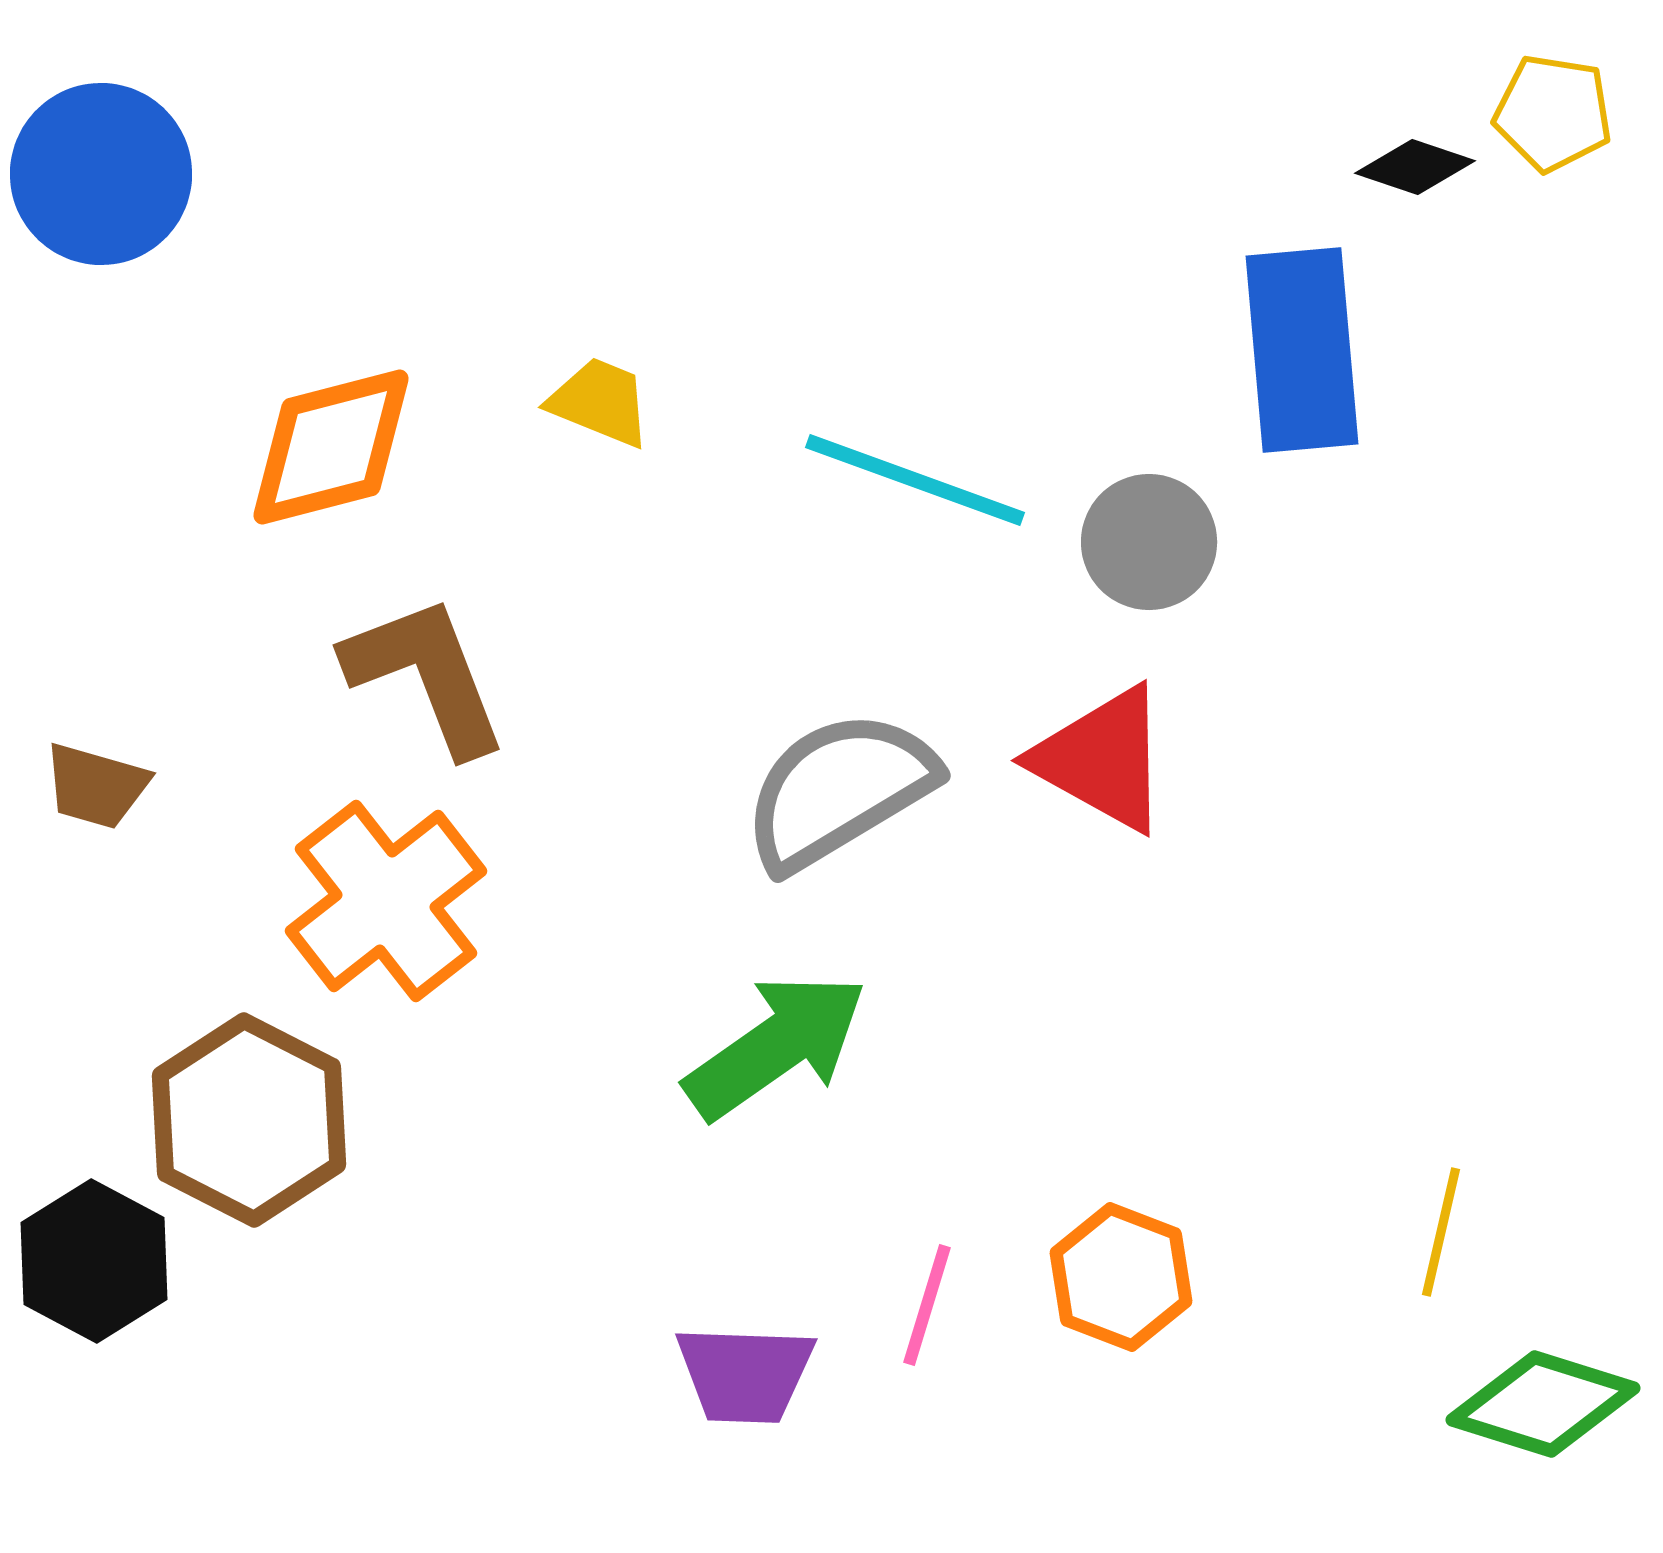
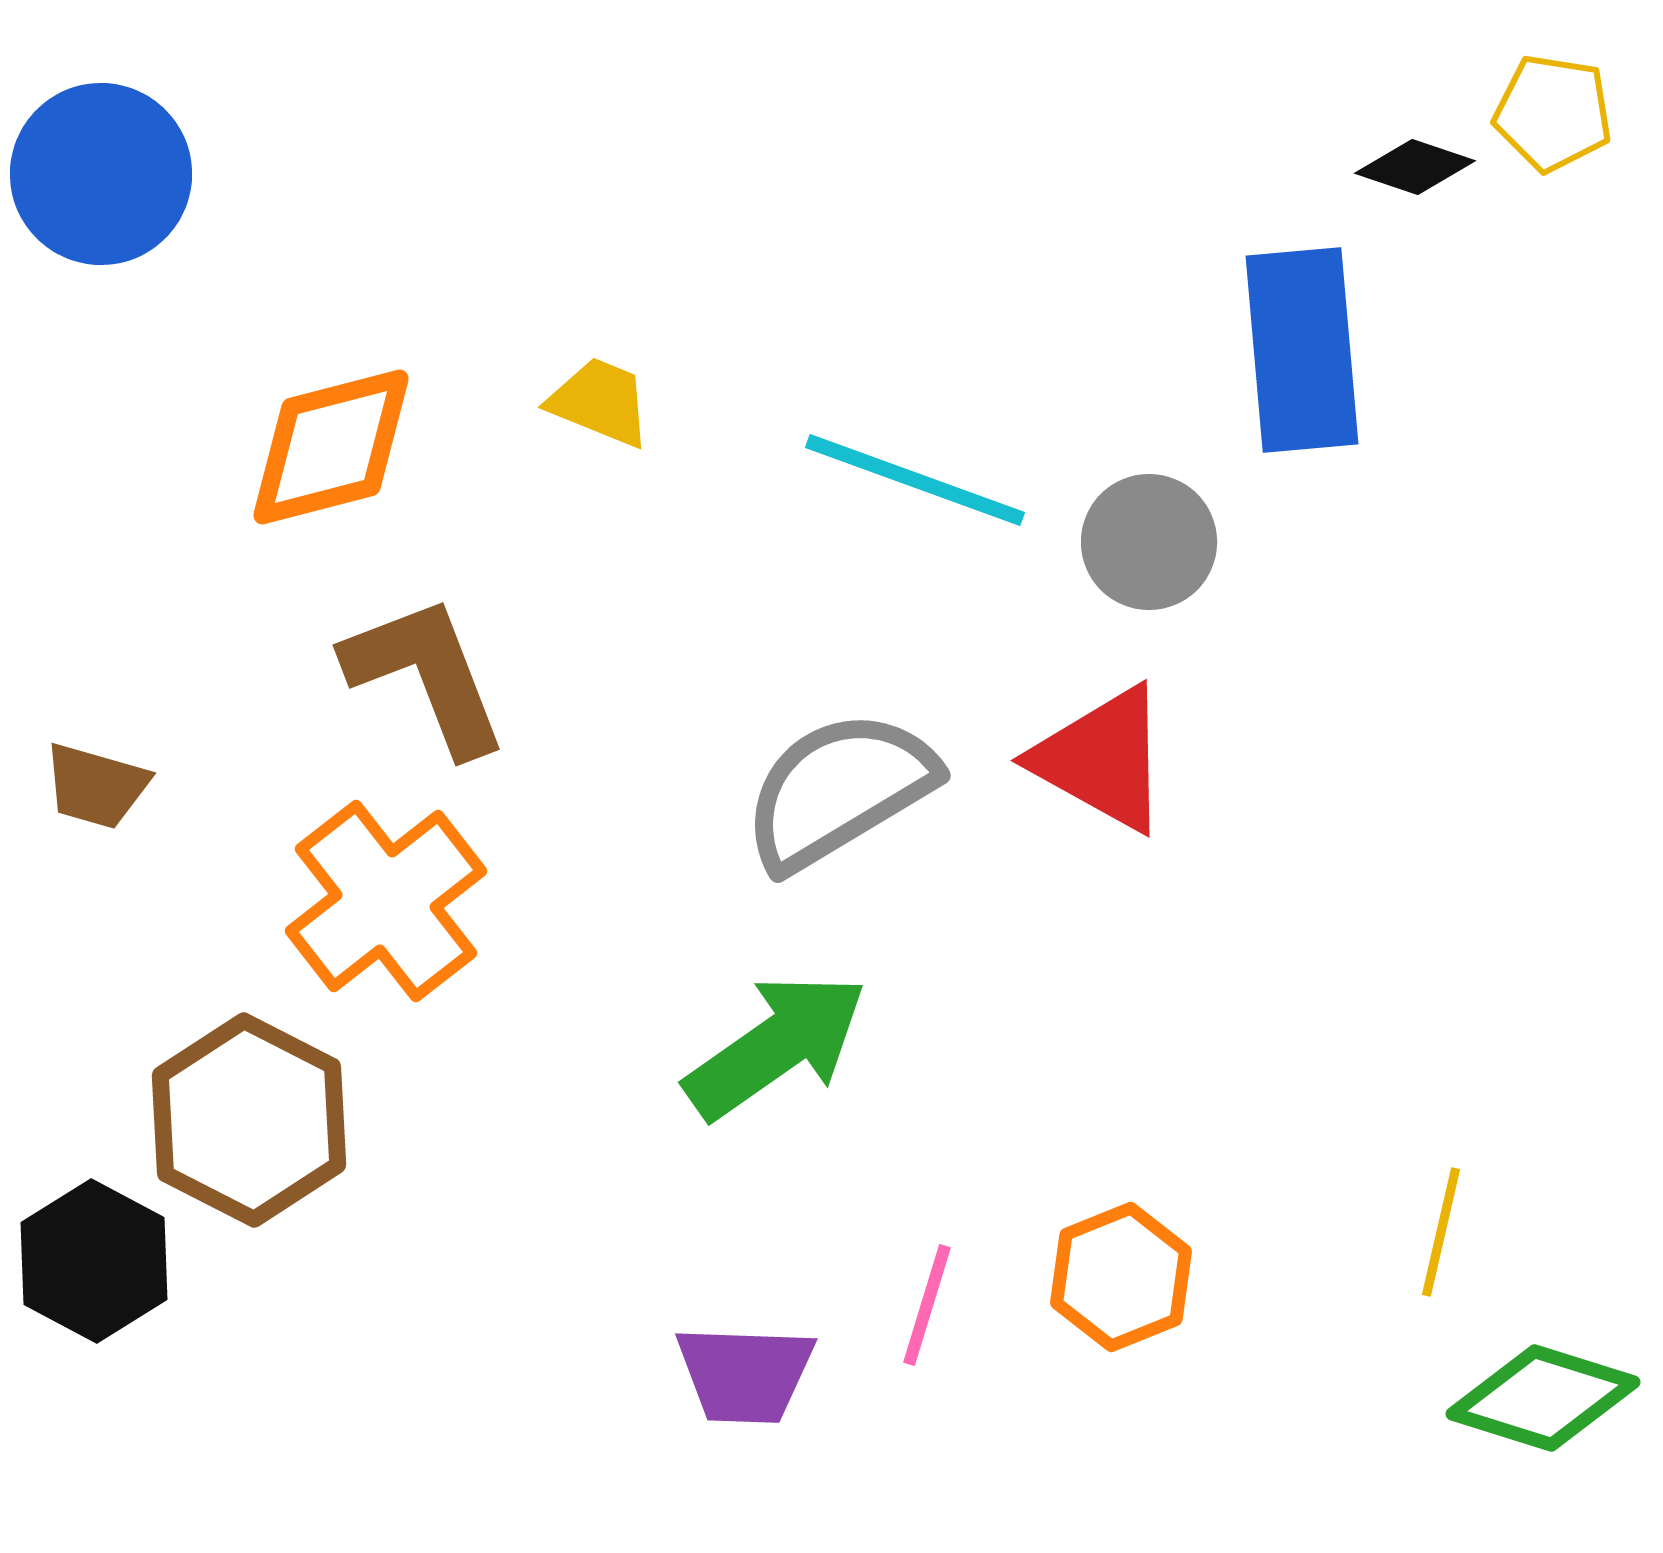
orange hexagon: rotated 17 degrees clockwise
green diamond: moved 6 px up
